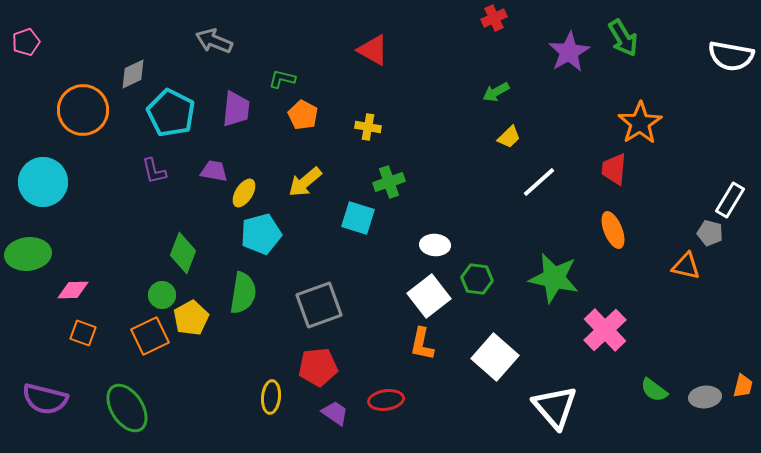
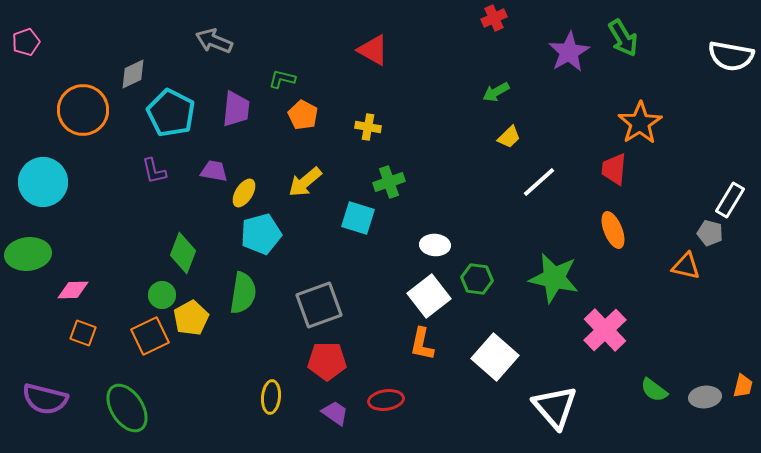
red pentagon at (318, 367): moved 9 px right, 6 px up; rotated 6 degrees clockwise
